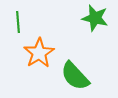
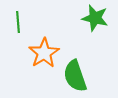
orange star: moved 5 px right
green semicircle: rotated 24 degrees clockwise
